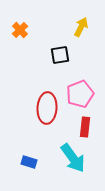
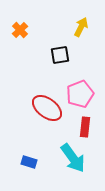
red ellipse: rotated 56 degrees counterclockwise
